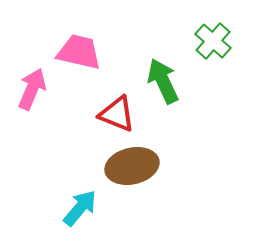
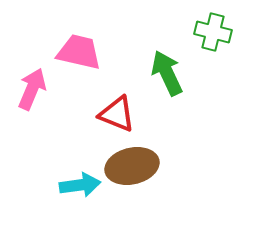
green cross: moved 9 px up; rotated 27 degrees counterclockwise
green arrow: moved 4 px right, 8 px up
cyan arrow: moved 23 px up; rotated 42 degrees clockwise
